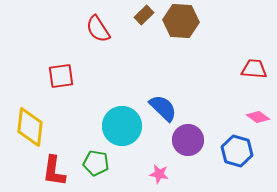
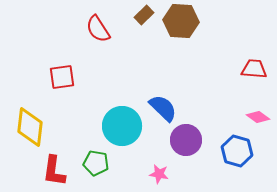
red square: moved 1 px right, 1 px down
purple circle: moved 2 px left
